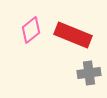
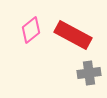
red rectangle: rotated 6 degrees clockwise
